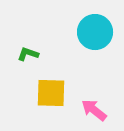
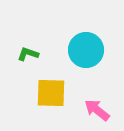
cyan circle: moved 9 px left, 18 px down
pink arrow: moved 3 px right
